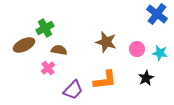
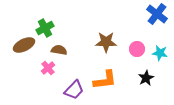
brown star: rotated 15 degrees counterclockwise
purple trapezoid: moved 1 px right
